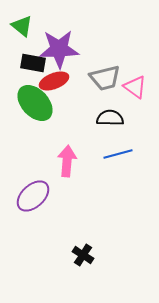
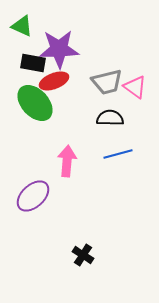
green triangle: rotated 15 degrees counterclockwise
gray trapezoid: moved 2 px right, 4 px down
